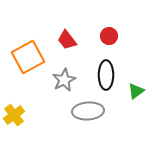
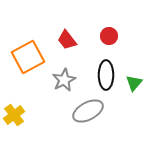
green triangle: moved 2 px left, 8 px up; rotated 12 degrees counterclockwise
gray ellipse: rotated 24 degrees counterclockwise
